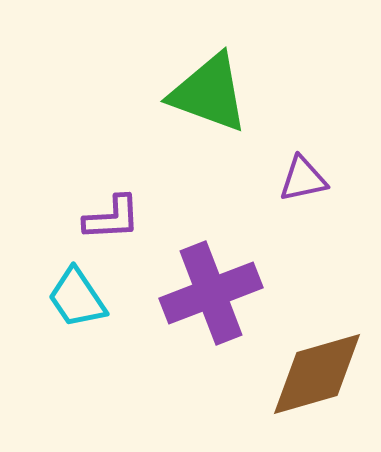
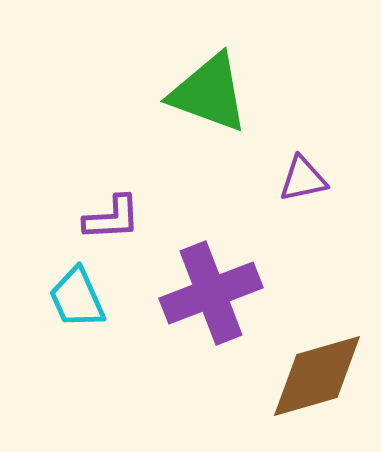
cyan trapezoid: rotated 10 degrees clockwise
brown diamond: moved 2 px down
